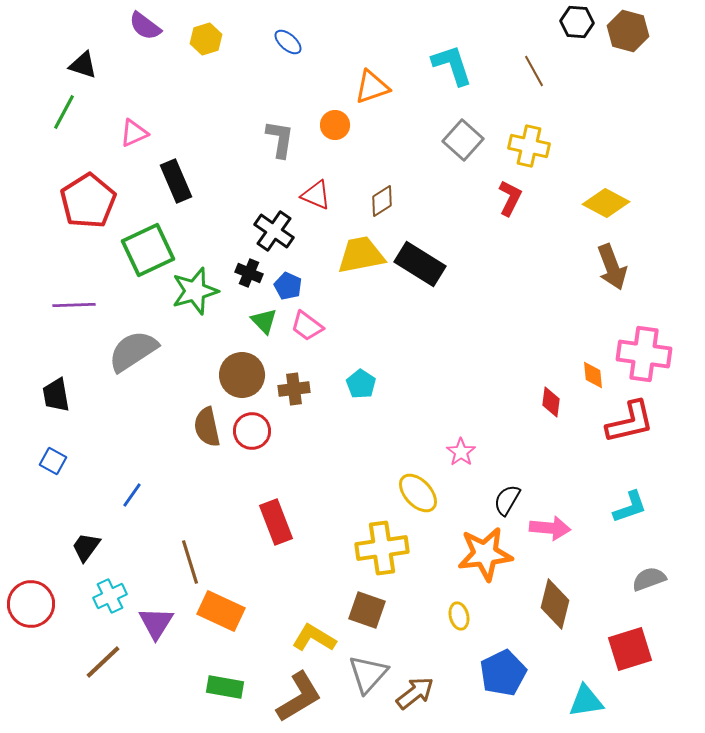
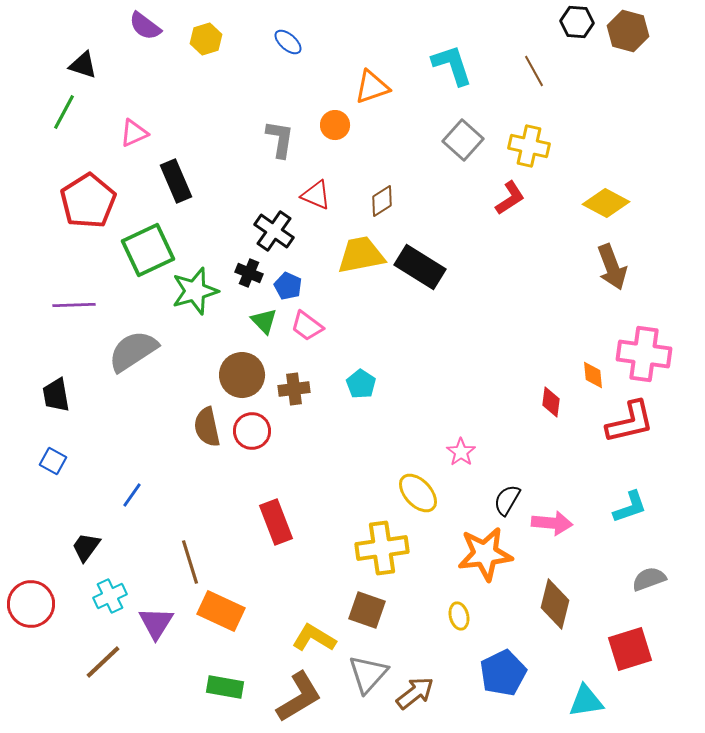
red L-shape at (510, 198): rotated 30 degrees clockwise
black rectangle at (420, 264): moved 3 px down
pink arrow at (550, 528): moved 2 px right, 5 px up
